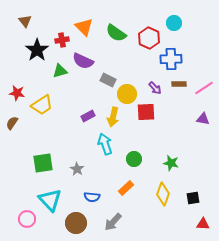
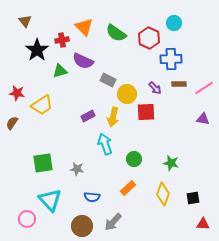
gray star: rotated 24 degrees counterclockwise
orange rectangle: moved 2 px right
brown circle: moved 6 px right, 3 px down
